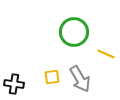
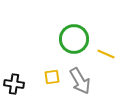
green circle: moved 7 px down
gray arrow: moved 2 px down
